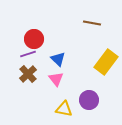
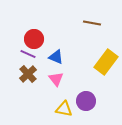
purple line: rotated 42 degrees clockwise
blue triangle: moved 2 px left, 2 px up; rotated 21 degrees counterclockwise
purple circle: moved 3 px left, 1 px down
